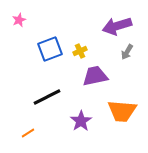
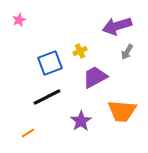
blue square: moved 14 px down
purple trapezoid: moved 1 px down; rotated 16 degrees counterclockwise
